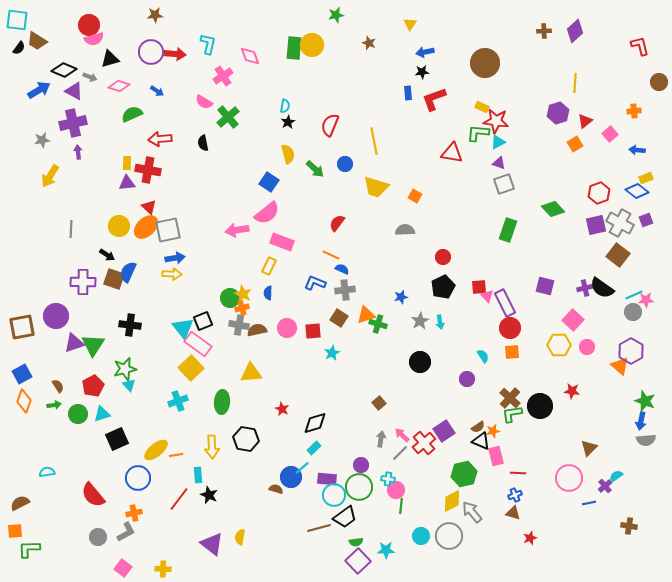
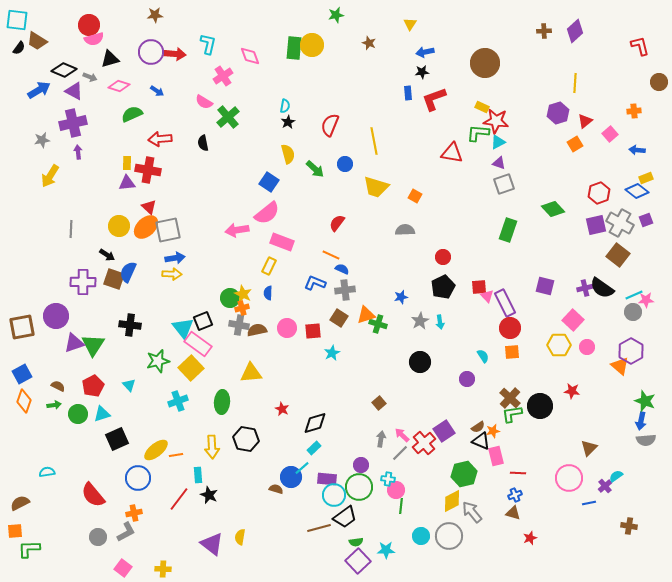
green star at (125, 369): moved 33 px right, 8 px up
brown semicircle at (58, 386): rotated 32 degrees counterclockwise
